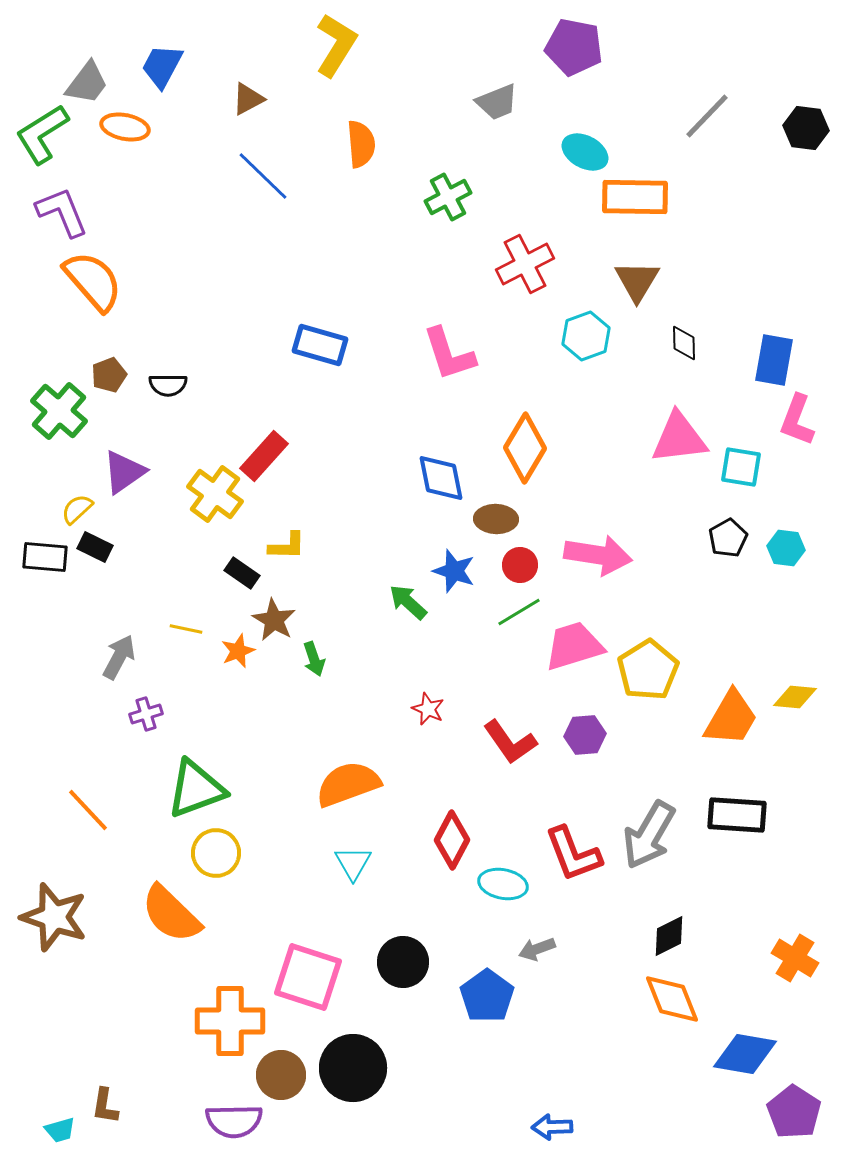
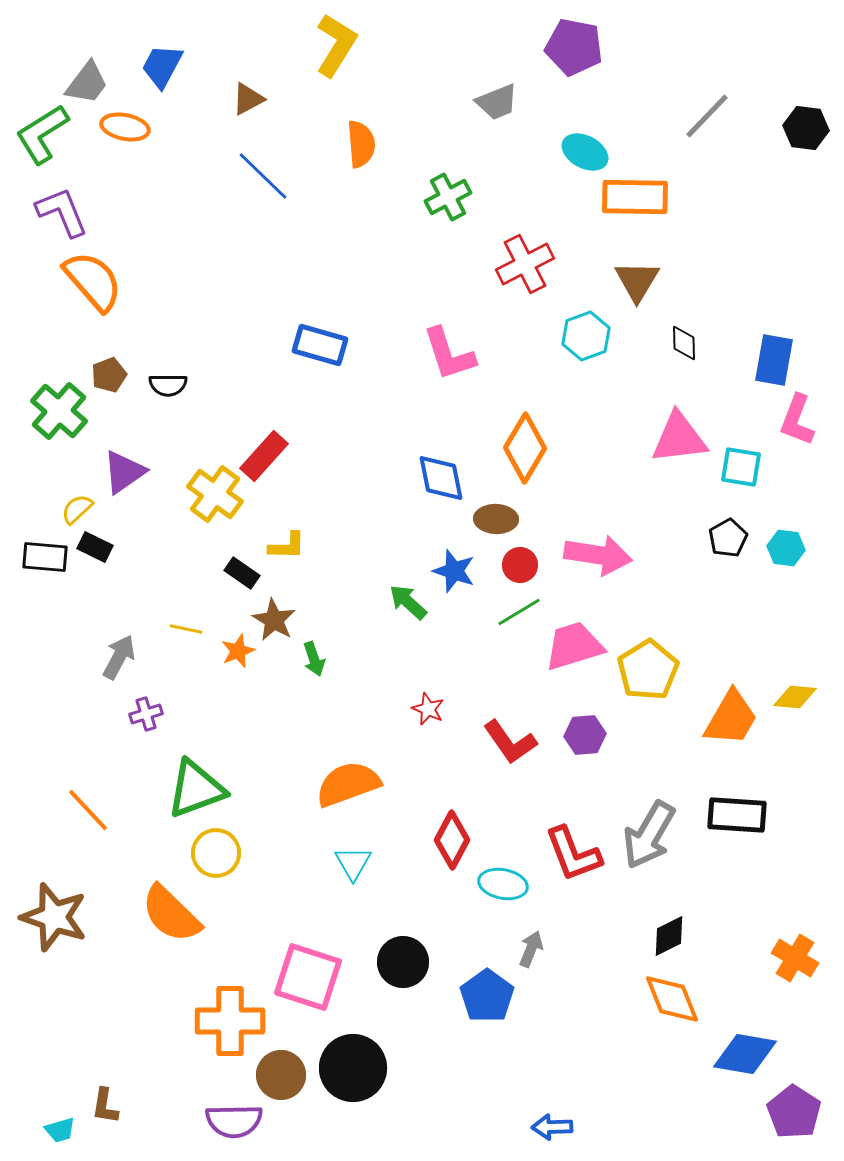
gray arrow at (537, 949): moved 6 px left; rotated 132 degrees clockwise
